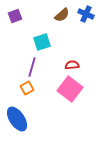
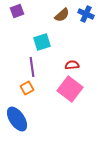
purple square: moved 2 px right, 5 px up
purple line: rotated 24 degrees counterclockwise
